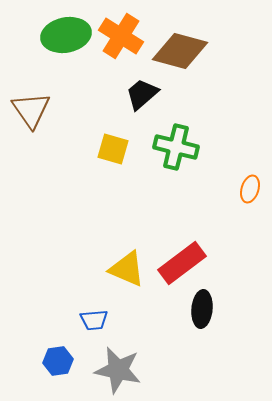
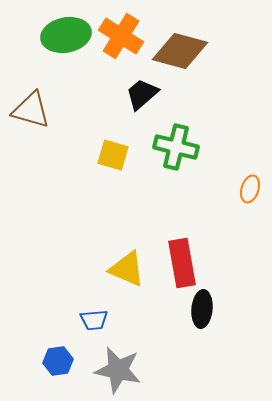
brown triangle: rotated 39 degrees counterclockwise
yellow square: moved 6 px down
red rectangle: rotated 63 degrees counterclockwise
